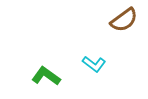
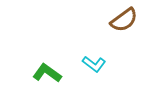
green L-shape: moved 1 px right, 3 px up
